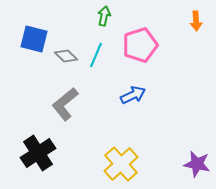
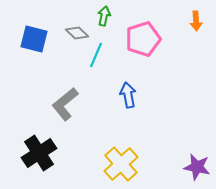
pink pentagon: moved 3 px right, 6 px up
gray diamond: moved 11 px right, 23 px up
blue arrow: moved 5 px left; rotated 75 degrees counterclockwise
black cross: moved 1 px right
purple star: moved 3 px down
